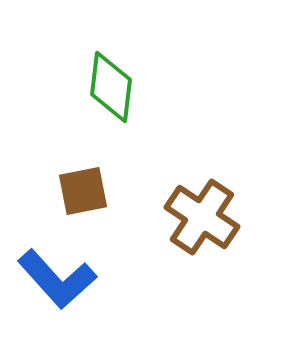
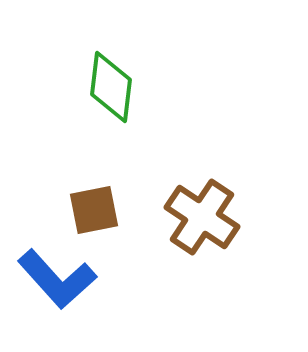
brown square: moved 11 px right, 19 px down
